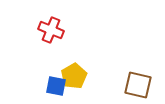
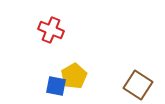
brown square: rotated 20 degrees clockwise
